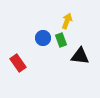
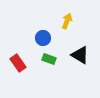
green rectangle: moved 12 px left, 19 px down; rotated 48 degrees counterclockwise
black triangle: moved 1 px up; rotated 24 degrees clockwise
